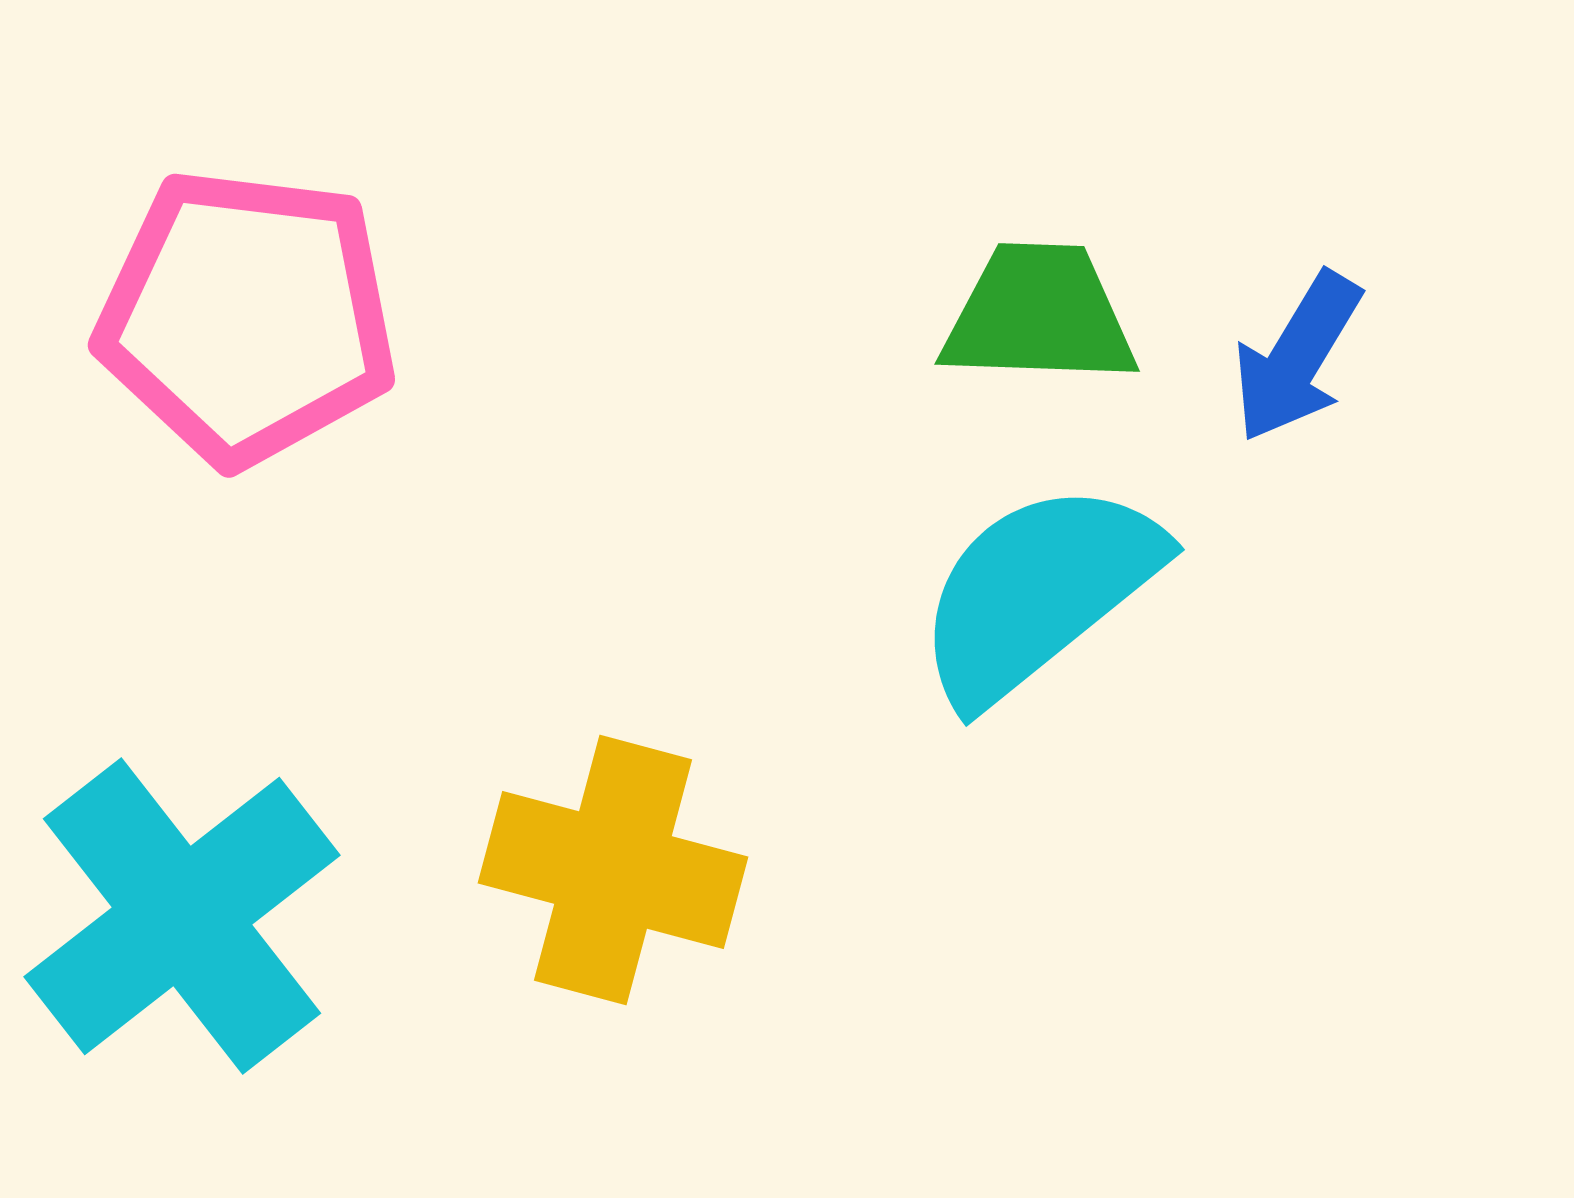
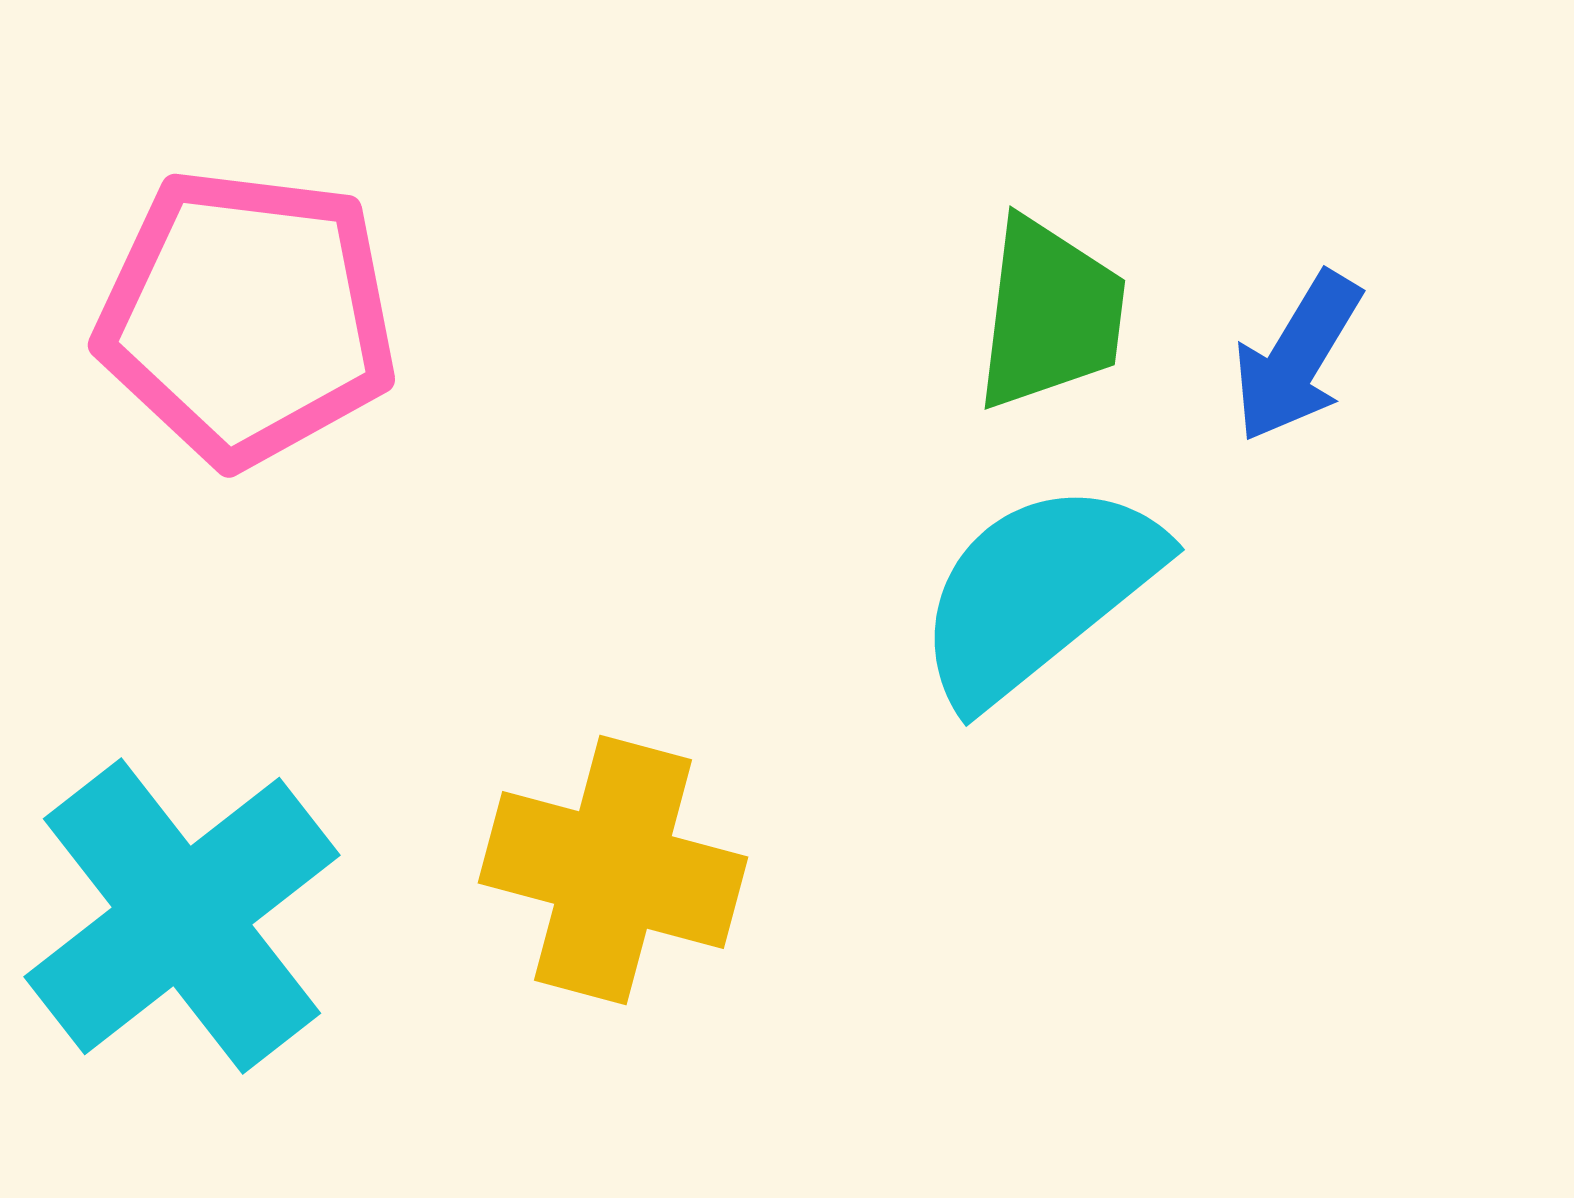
green trapezoid: moved 11 px right, 1 px up; rotated 95 degrees clockwise
